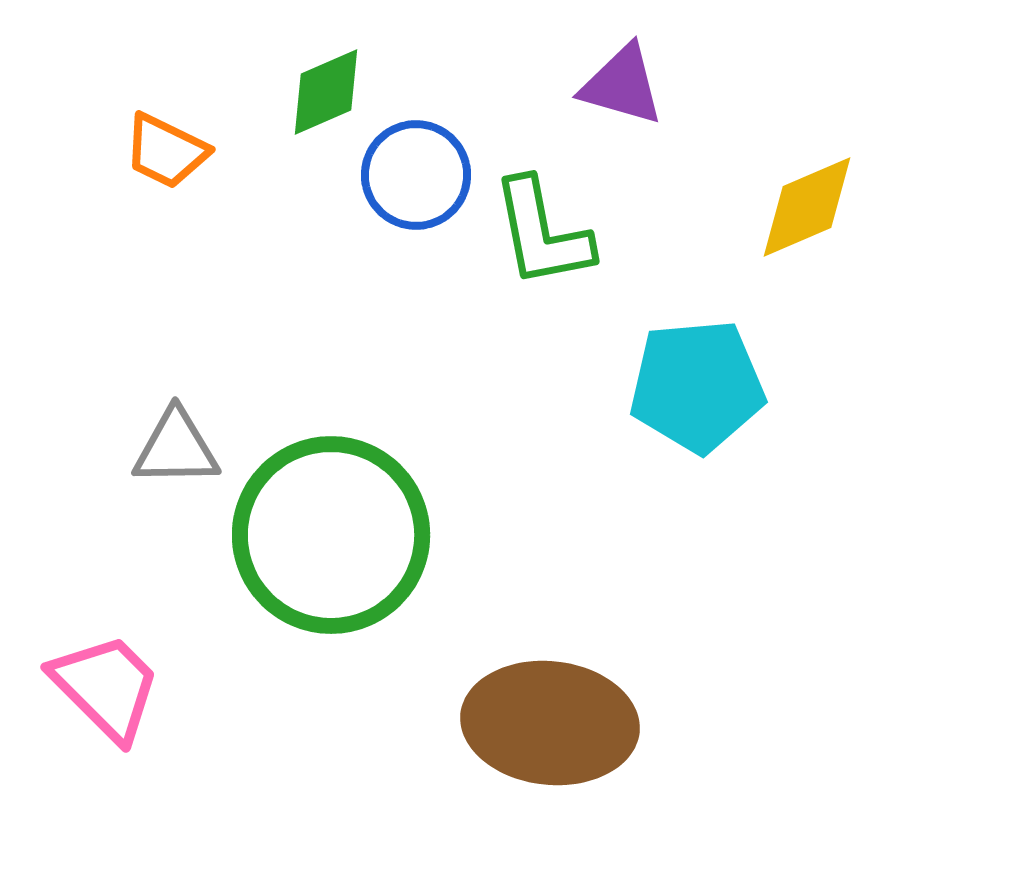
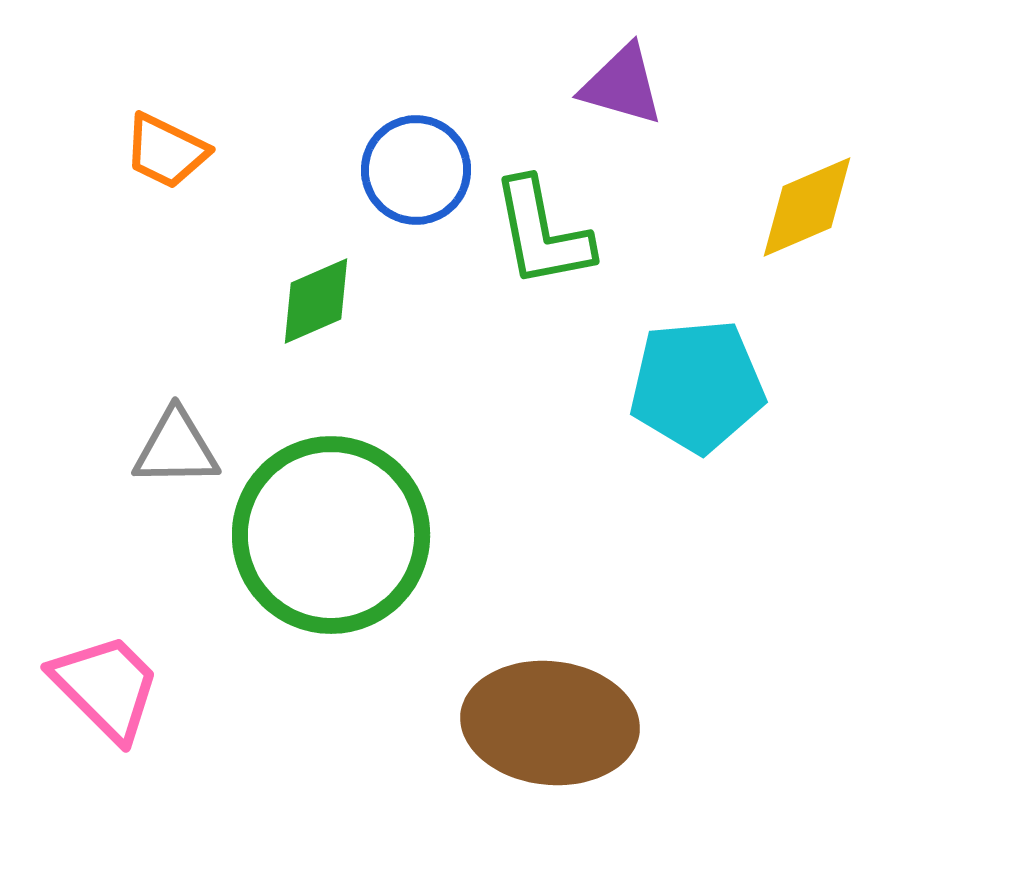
green diamond: moved 10 px left, 209 px down
blue circle: moved 5 px up
